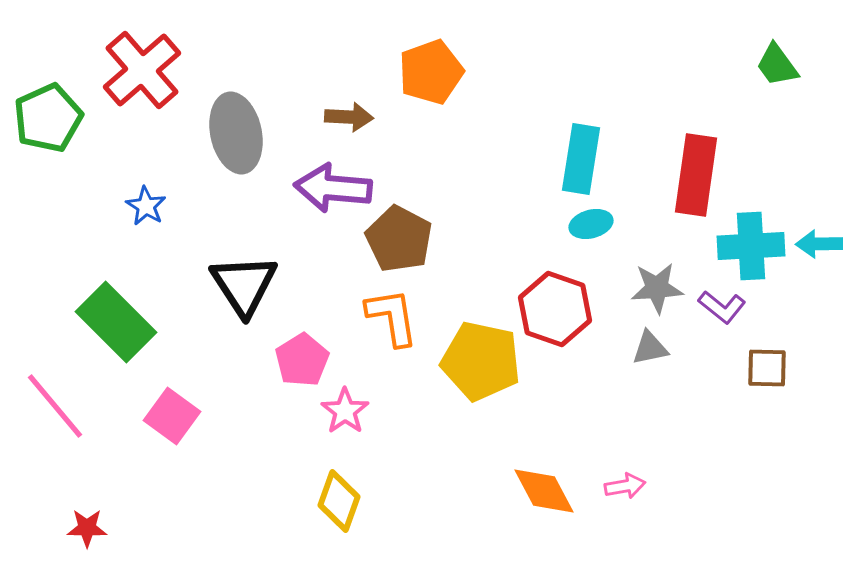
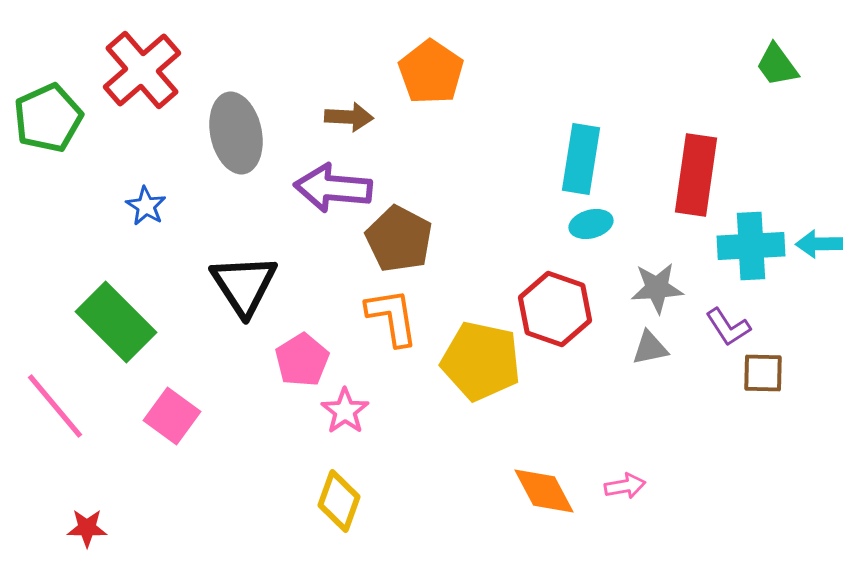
orange pentagon: rotated 18 degrees counterclockwise
purple L-shape: moved 6 px right, 20 px down; rotated 18 degrees clockwise
brown square: moved 4 px left, 5 px down
